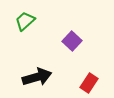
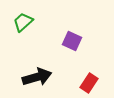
green trapezoid: moved 2 px left, 1 px down
purple square: rotated 18 degrees counterclockwise
